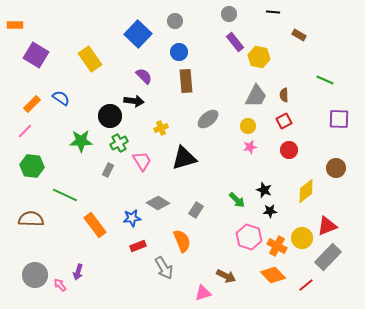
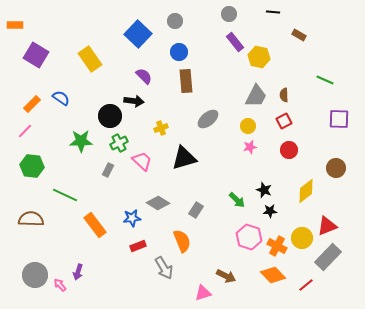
pink trapezoid at (142, 161): rotated 15 degrees counterclockwise
